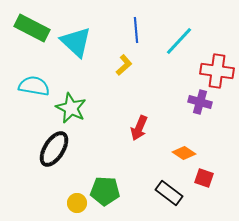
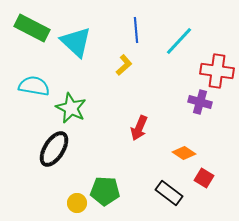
red square: rotated 12 degrees clockwise
